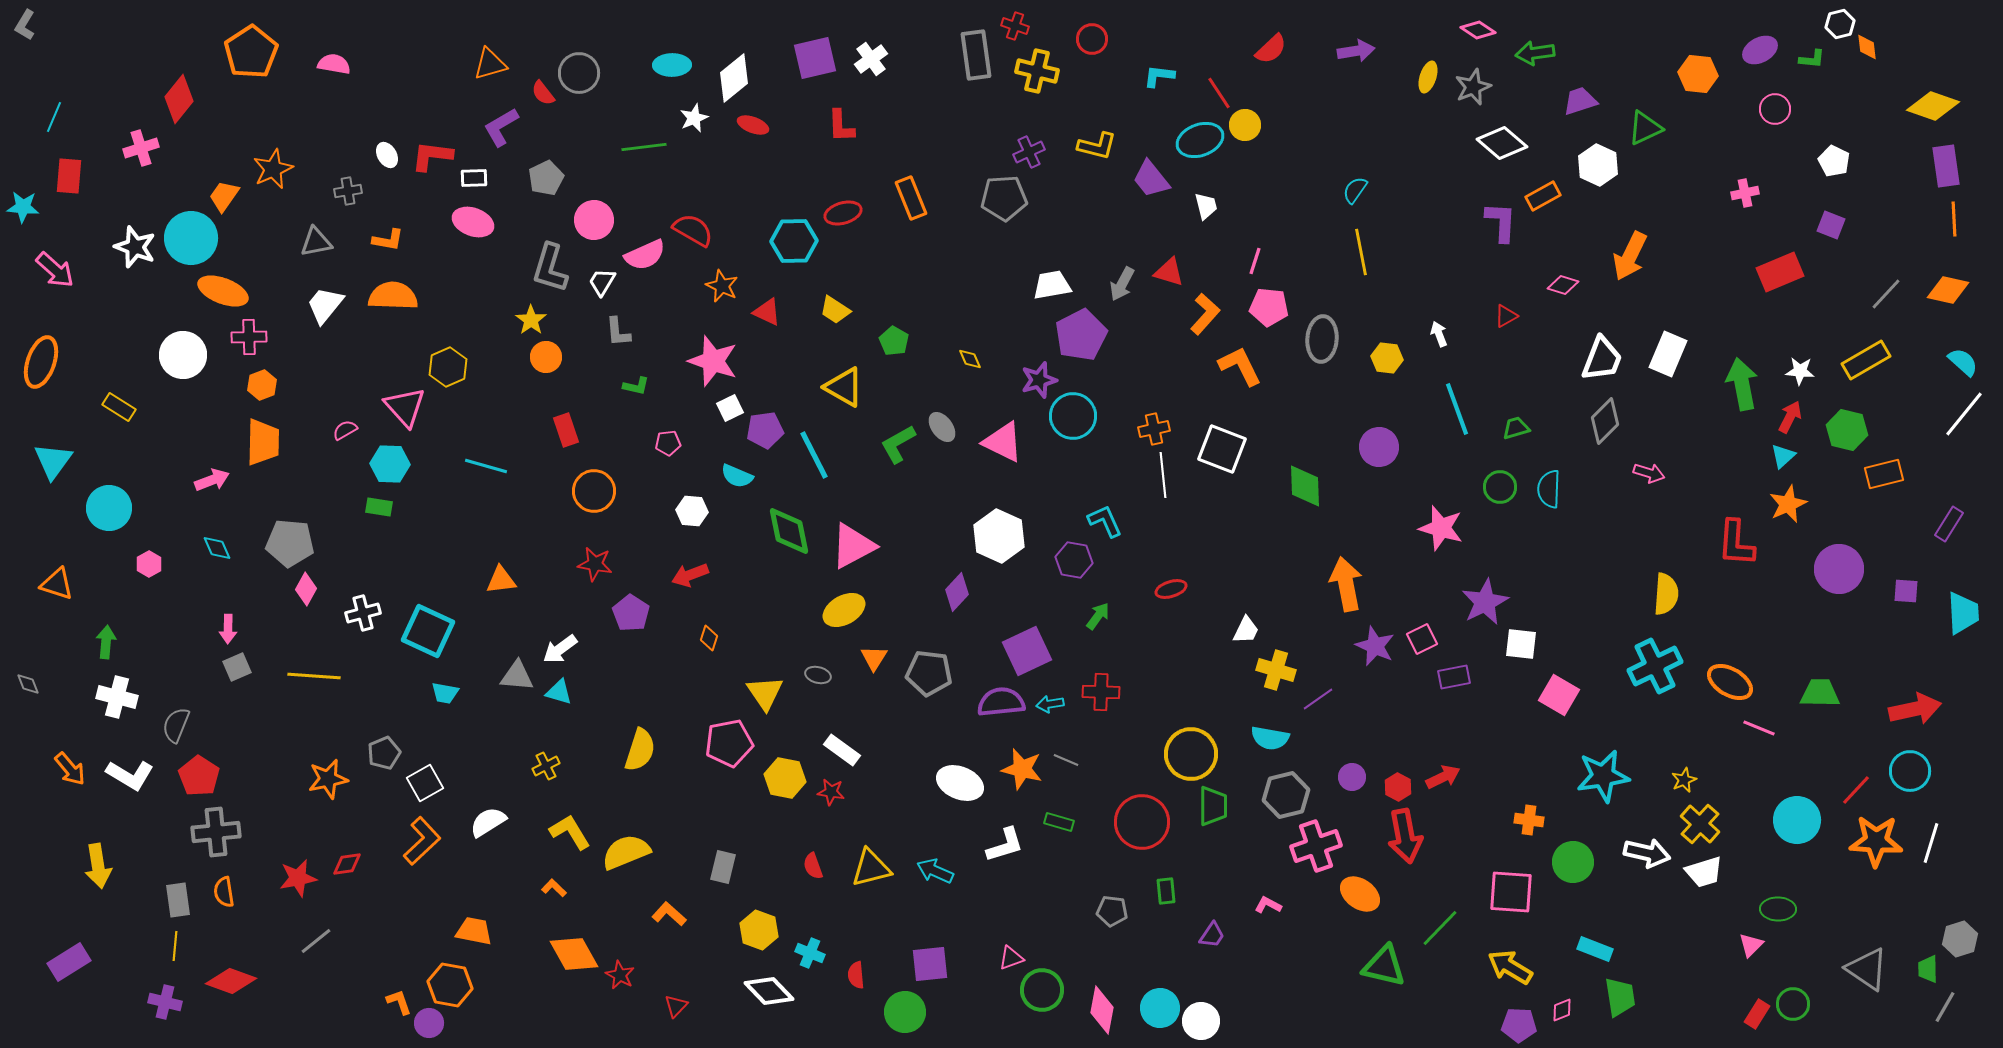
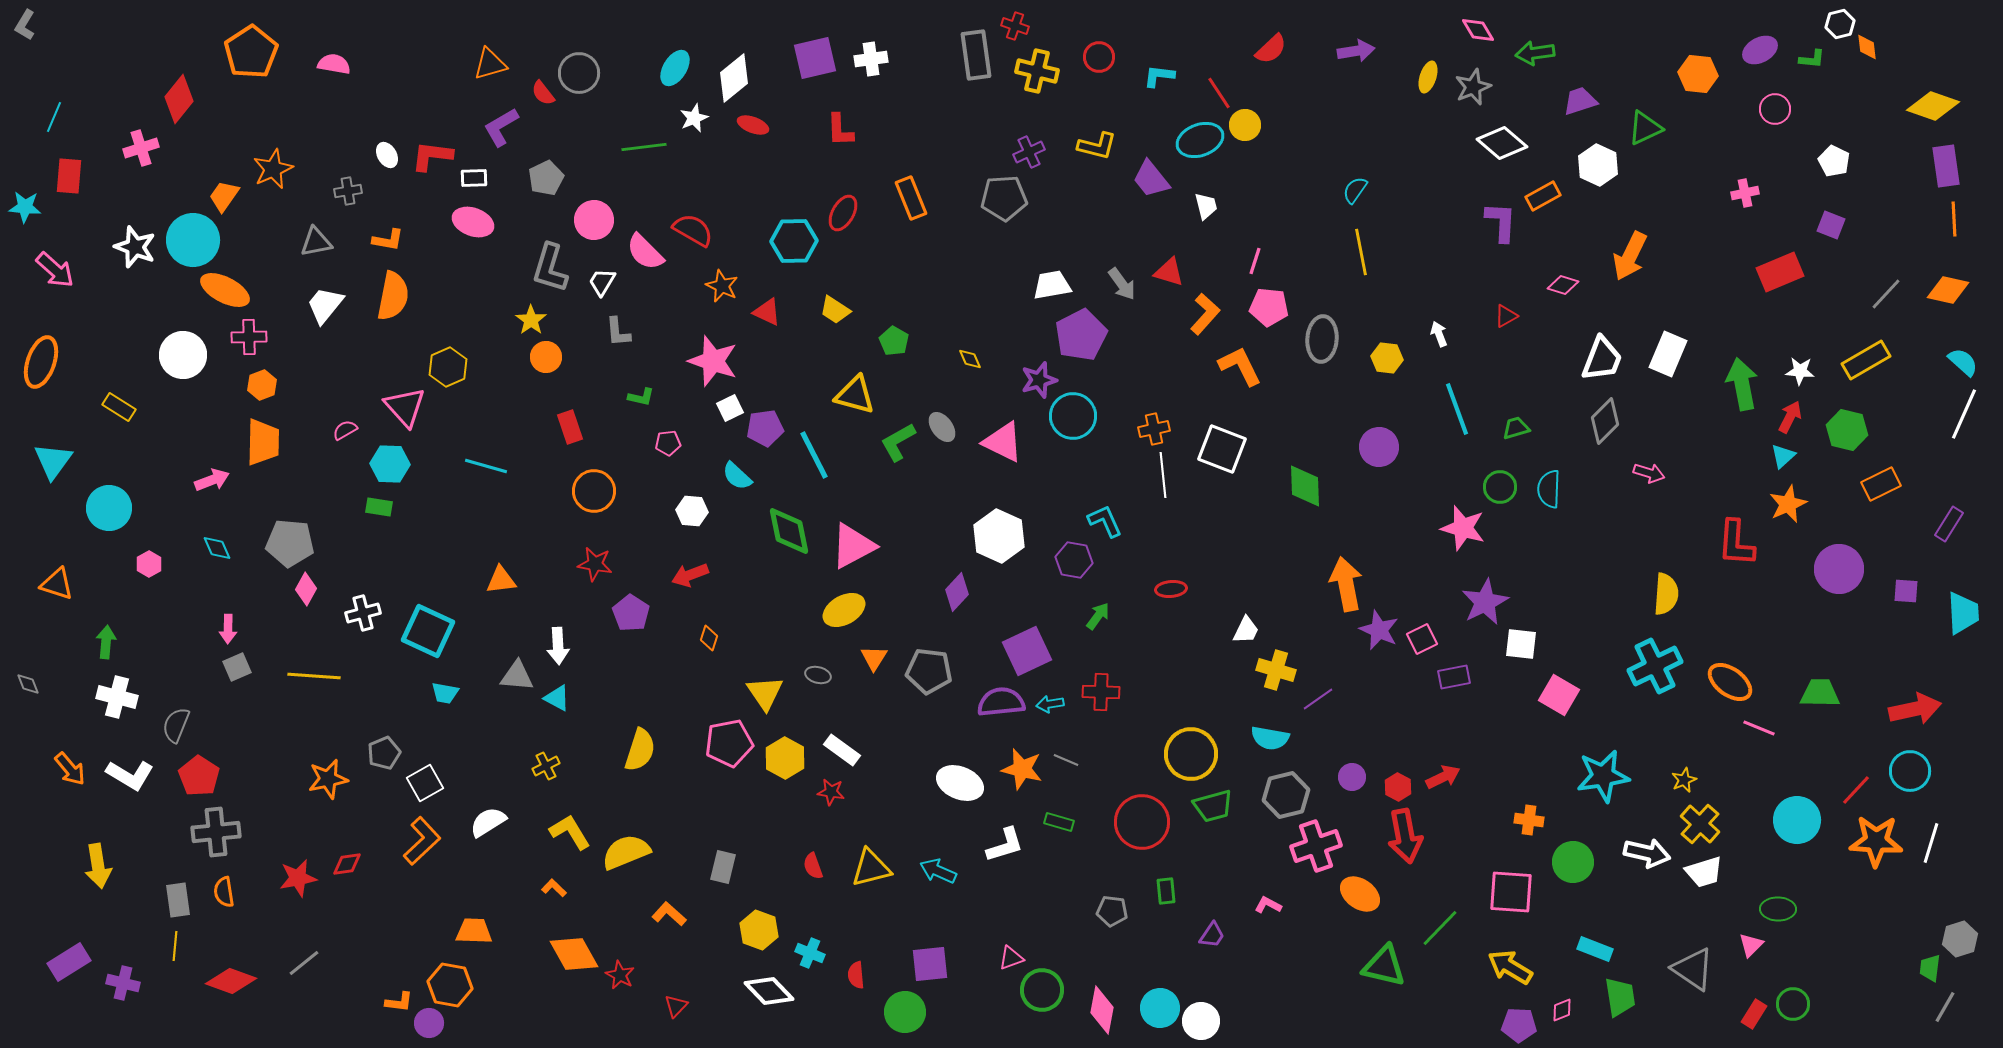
pink diamond at (1478, 30): rotated 24 degrees clockwise
red circle at (1092, 39): moved 7 px right, 18 px down
white cross at (871, 59): rotated 28 degrees clockwise
cyan ellipse at (672, 65): moved 3 px right, 3 px down; rotated 57 degrees counterclockwise
red L-shape at (841, 126): moved 1 px left, 4 px down
cyan star at (23, 207): moved 2 px right
red ellipse at (843, 213): rotated 45 degrees counterclockwise
cyan circle at (191, 238): moved 2 px right, 2 px down
pink semicircle at (645, 255): moved 3 px up; rotated 69 degrees clockwise
gray arrow at (1122, 284): rotated 64 degrees counterclockwise
orange ellipse at (223, 291): moved 2 px right, 1 px up; rotated 6 degrees clockwise
orange semicircle at (393, 296): rotated 99 degrees clockwise
green L-shape at (636, 386): moved 5 px right, 11 px down
yellow triangle at (844, 387): moved 11 px right, 8 px down; rotated 15 degrees counterclockwise
white line at (1964, 414): rotated 15 degrees counterclockwise
red rectangle at (566, 430): moved 4 px right, 3 px up
purple pentagon at (765, 430): moved 2 px up
green L-shape at (898, 444): moved 2 px up
orange rectangle at (1884, 474): moved 3 px left, 10 px down; rotated 12 degrees counterclockwise
cyan semicircle at (737, 476): rotated 20 degrees clockwise
pink star at (1441, 528): moved 22 px right
red ellipse at (1171, 589): rotated 12 degrees clockwise
purple star at (1375, 646): moved 4 px right, 16 px up
white arrow at (560, 649): moved 2 px left, 3 px up; rotated 57 degrees counterclockwise
gray pentagon at (929, 673): moved 2 px up
orange ellipse at (1730, 682): rotated 6 degrees clockwise
cyan triangle at (559, 692): moved 2 px left, 6 px down; rotated 12 degrees clockwise
yellow hexagon at (785, 778): moved 20 px up; rotated 18 degrees clockwise
green trapezoid at (1213, 806): rotated 75 degrees clockwise
cyan arrow at (935, 871): moved 3 px right
orange trapezoid at (474, 931): rotated 9 degrees counterclockwise
gray line at (316, 941): moved 12 px left, 22 px down
gray triangle at (1867, 969): moved 174 px left
green trapezoid at (1928, 969): moved 2 px right, 1 px up; rotated 8 degrees clockwise
purple cross at (165, 1002): moved 42 px left, 19 px up
orange L-shape at (399, 1002): rotated 116 degrees clockwise
red rectangle at (1757, 1014): moved 3 px left
